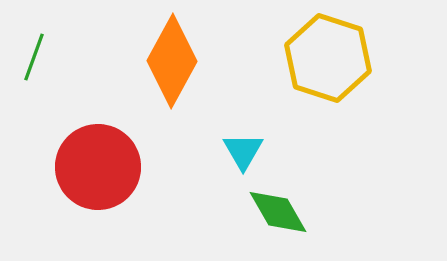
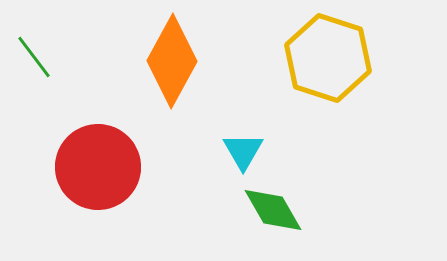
green line: rotated 57 degrees counterclockwise
green diamond: moved 5 px left, 2 px up
